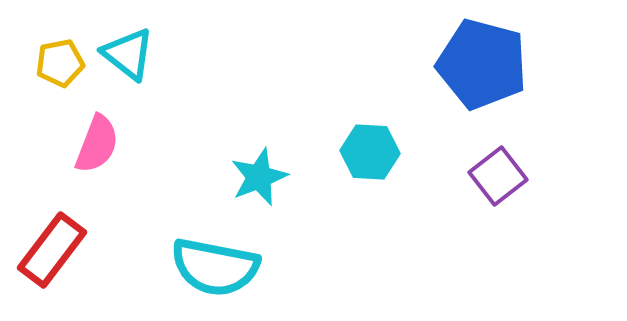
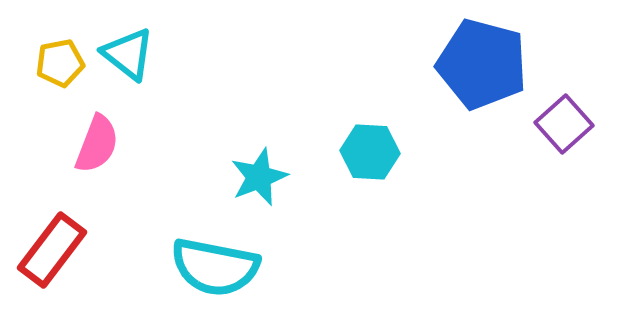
purple square: moved 66 px right, 52 px up; rotated 4 degrees counterclockwise
